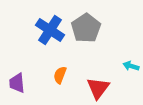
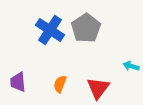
orange semicircle: moved 9 px down
purple trapezoid: moved 1 px right, 1 px up
